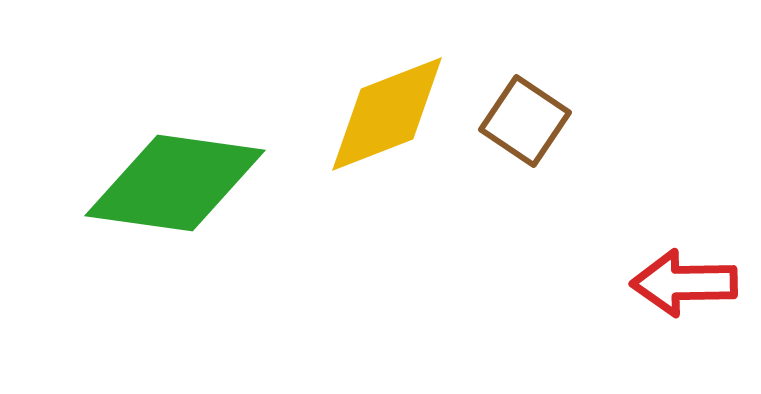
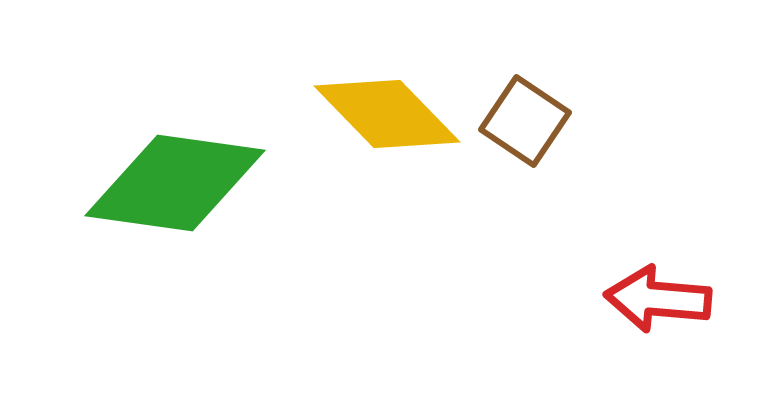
yellow diamond: rotated 67 degrees clockwise
red arrow: moved 26 px left, 16 px down; rotated 6 degrees clockwise
